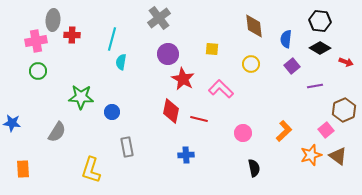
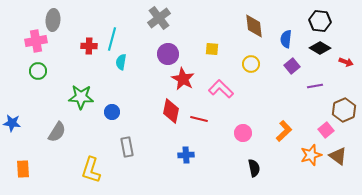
red cross: moved 17 px right, 11 px down
